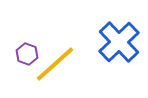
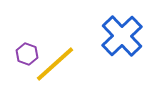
blue cross: moved 3 px right, 6 px up
